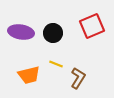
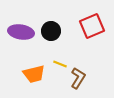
black circle: moved 2 px left, 2 px up
yellow line: moved 4 px right
orange trapezoid: moved 5 px right, 1 px up
